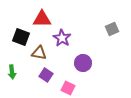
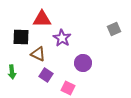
gray square: moved 2 px right
black square: rotated 18 degrees counterclockwise
brown triangle: moved 1 px left, 1 px down; rotated 14 degrees clockwise
